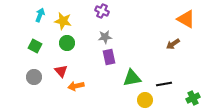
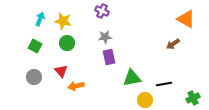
cyan arrow: moved 4 px down
